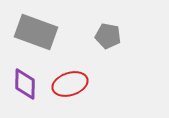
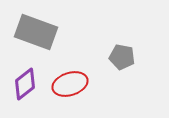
gray pentagon: moved 14 px right, 21 px down
purple diamond: rotated 52 degrees clockwise
